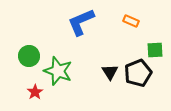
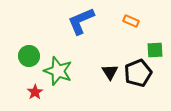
blue L-shape: moved 1 px up
